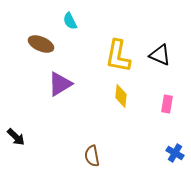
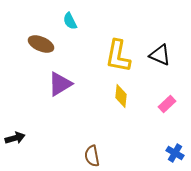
pink rectangle: rotated 36 degrees clockwise
black arrow: moved 1 px left, 1 px down; rotated 60 degrees counterclockwise
